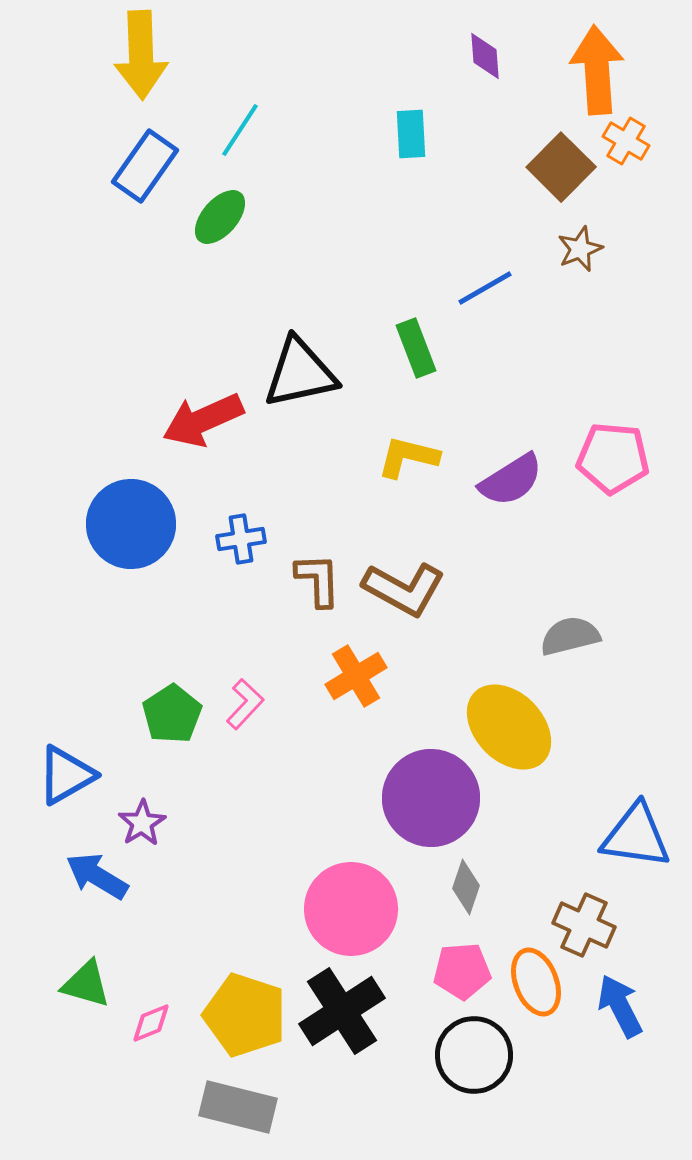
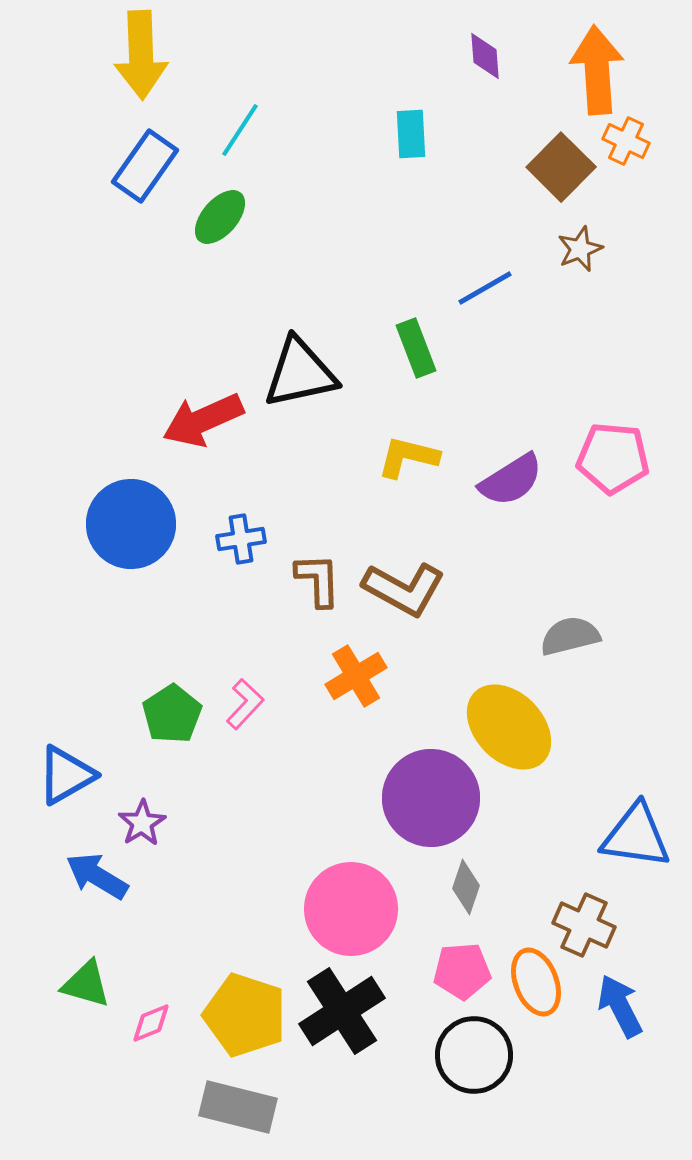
orange cross at (626, 141): rotated 6 degrees counterclockwise
